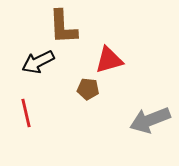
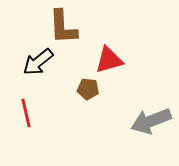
black arrow: rotated 12 degrees counterclockwise
gray arrow: moved 1 px right, 1 px down
